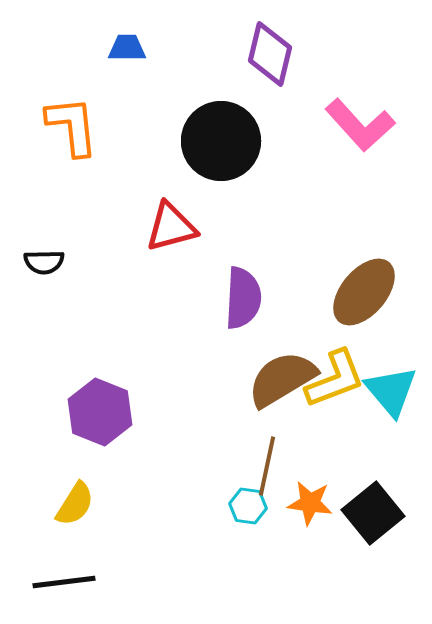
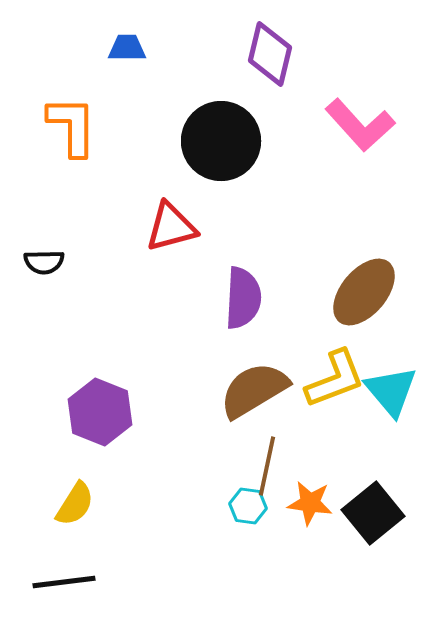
orange L-shape: rotated 6 degrees clockwise
brown semicircle: moved 28 px left, 11 px down
